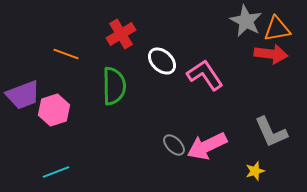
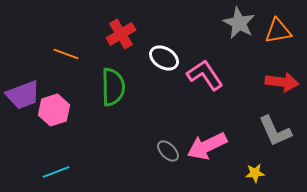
gray star: moved 7 px left, 2 px down
orange triangle: moved 1 px right, 2 px down
red arrow: moved 11 px right, 28 px down
white ellipse: moved 2 px right, 3 px up; rotated 12 degrees counterclockwise
green semicircle: moved 1 px left, 1 px down
gray L-shape: moved 4 px right, 1 px up
gray ellipse: moved 6 px left, 6 px down
yellow star: moved 2 px down; rotated 12 degrees clockwise
